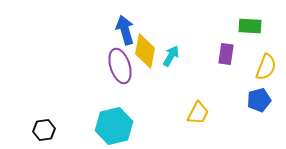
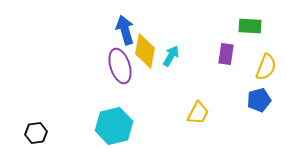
black hexagon: moved 8 px left, 3 px down
